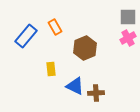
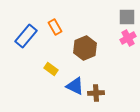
gray square: moved 1 px left
yellow rectangle: rotated 48 degrees counterclockwise
